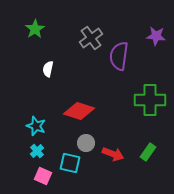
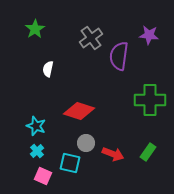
purple star: moved 7 px left, 1 px up
